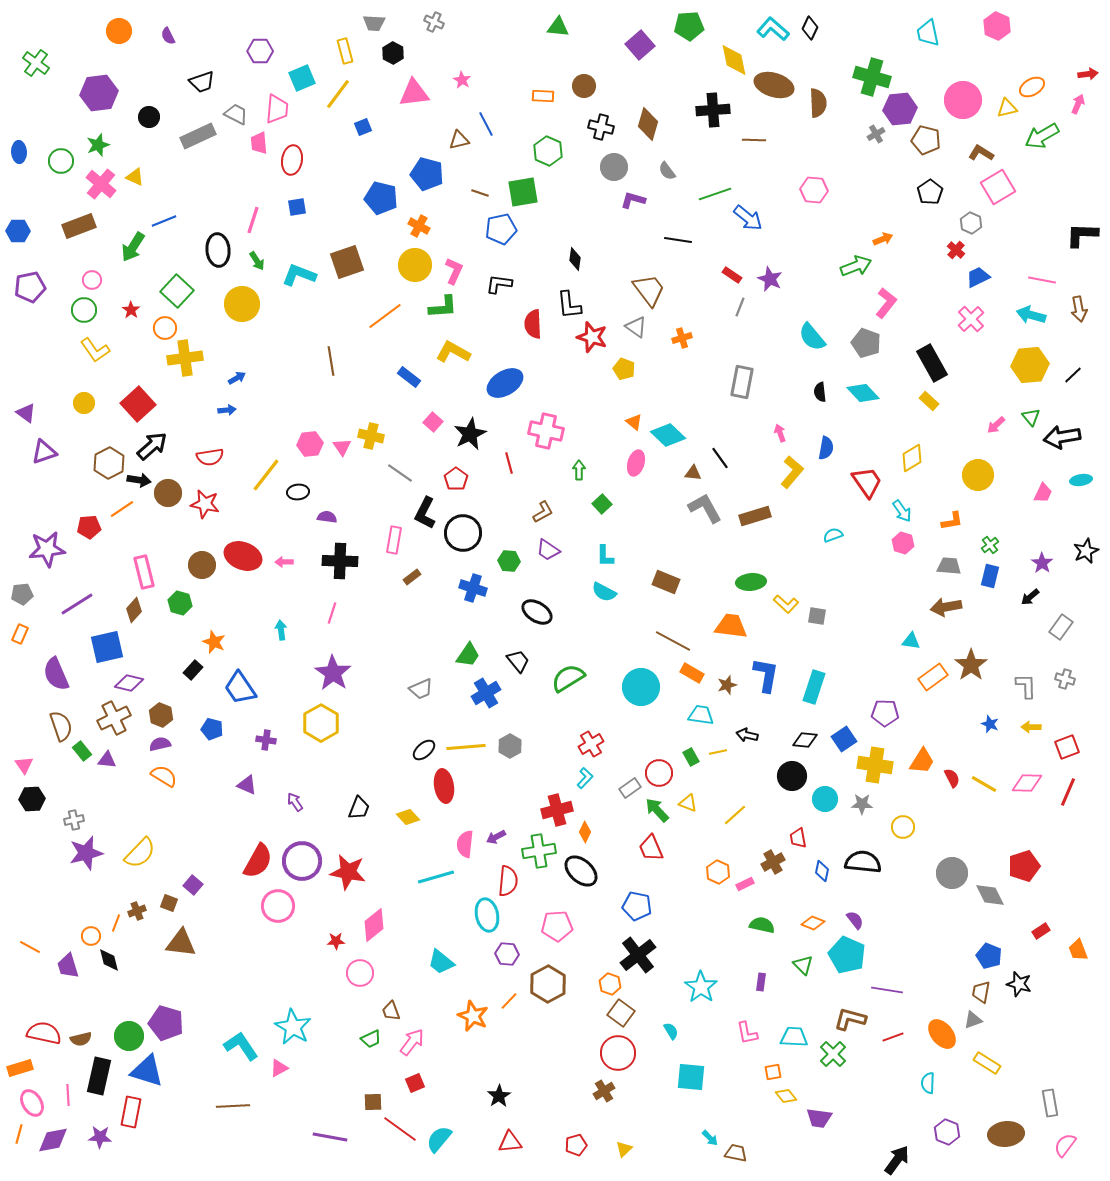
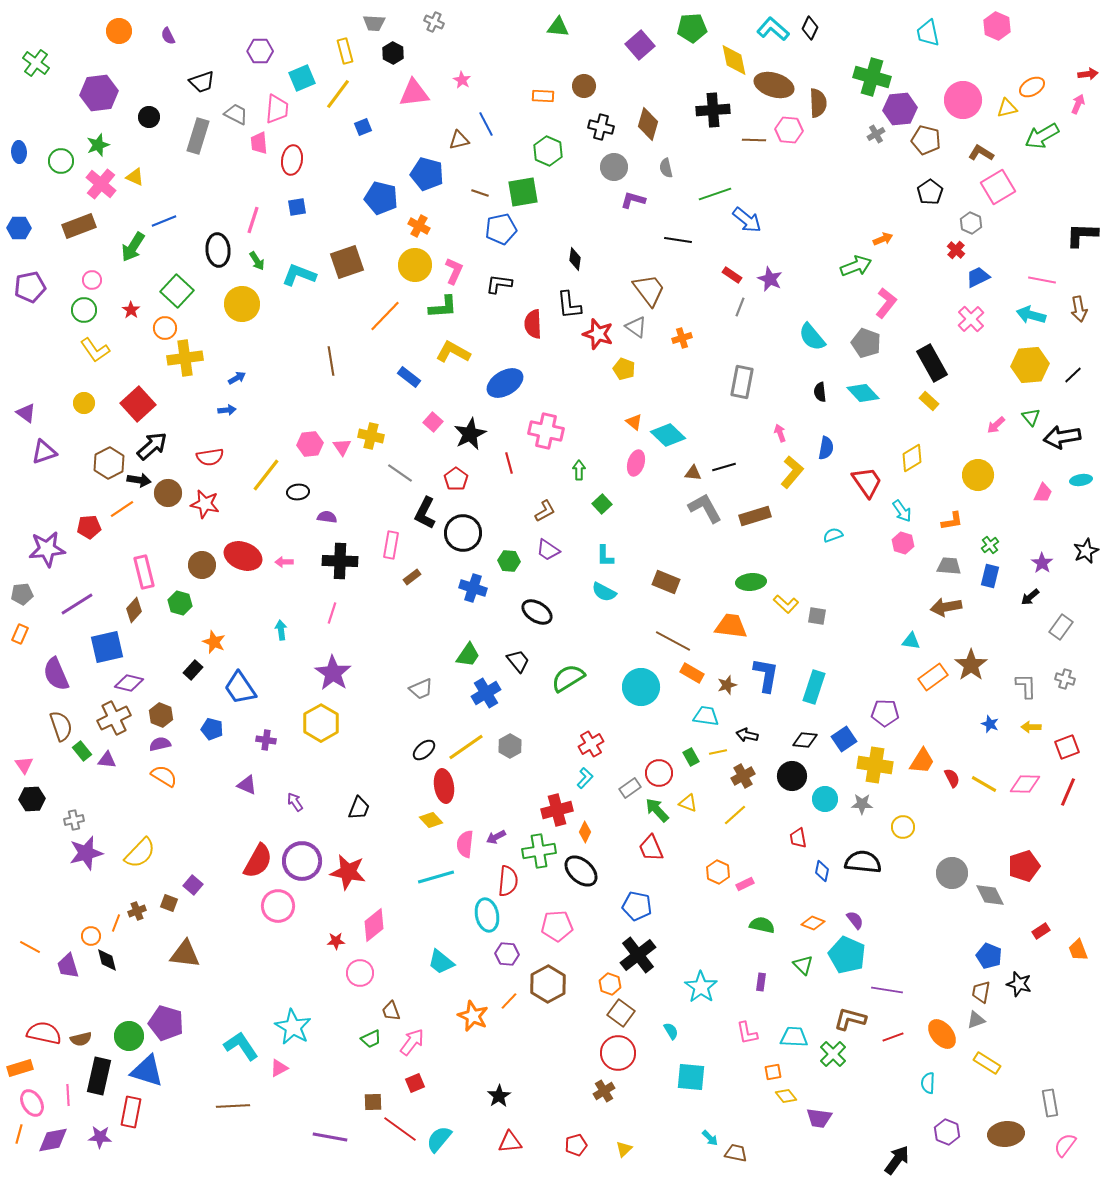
green pentagon at (689, 26): moved 3 px right, 2 px down
gray rectangle at (198, 136): rotated 48 degrees counterclockwise
gray semicircle at (667, 171): moved 1 px left, 3 px up; rotated 24 degrees clockwise
pink hexagon at (814, 190): moved 25 px left, 60 px up
blue arrow at (748, 218): moved 1 px left, 2 px down
blue hexagon at (18, 231): moved 1 px right, 3 px up
orange line at (385, 316): rotated 9 degrees counterclockwise
red star at (592, 337): moved 6 px right, 3 px up
black line at (720, 458): moved 4 px right, 9 px down; rotated 70 degrees counterclockwise
brown L-shape at (543, 512): moved 2 px right, 1 px up
pink rectangle at (394, 540): moved 3 px left, 5 px down
cyan trapezoid at (701, 715): moved 5 px right, 1 px down
yellow line at (466, 747): rotated 30 degrees counterclockwise
pink diamond at (1027, 783): moved 2 px left, 1 px down
yellow diamond at (408, 817): moved 23 px right, 3 px down
brown cross at (773, 862): moved 30 px left, 86 px up
brown triangle at (181, 943): moved 4 px right, 11 px down
black diamond at (109, 960): moved 2 px left
gray triangle at (973, 1020): moved 3 px right
